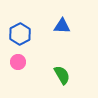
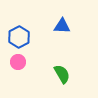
blue hexagon: moved 1 px left, 3 px down
green semicircle: moved 1 px up
